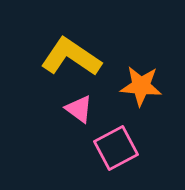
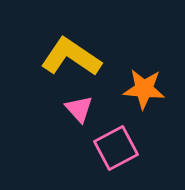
orange star: moved 3 px right, 3 px down
pink triangle: rotated 12 degrees clockwise
